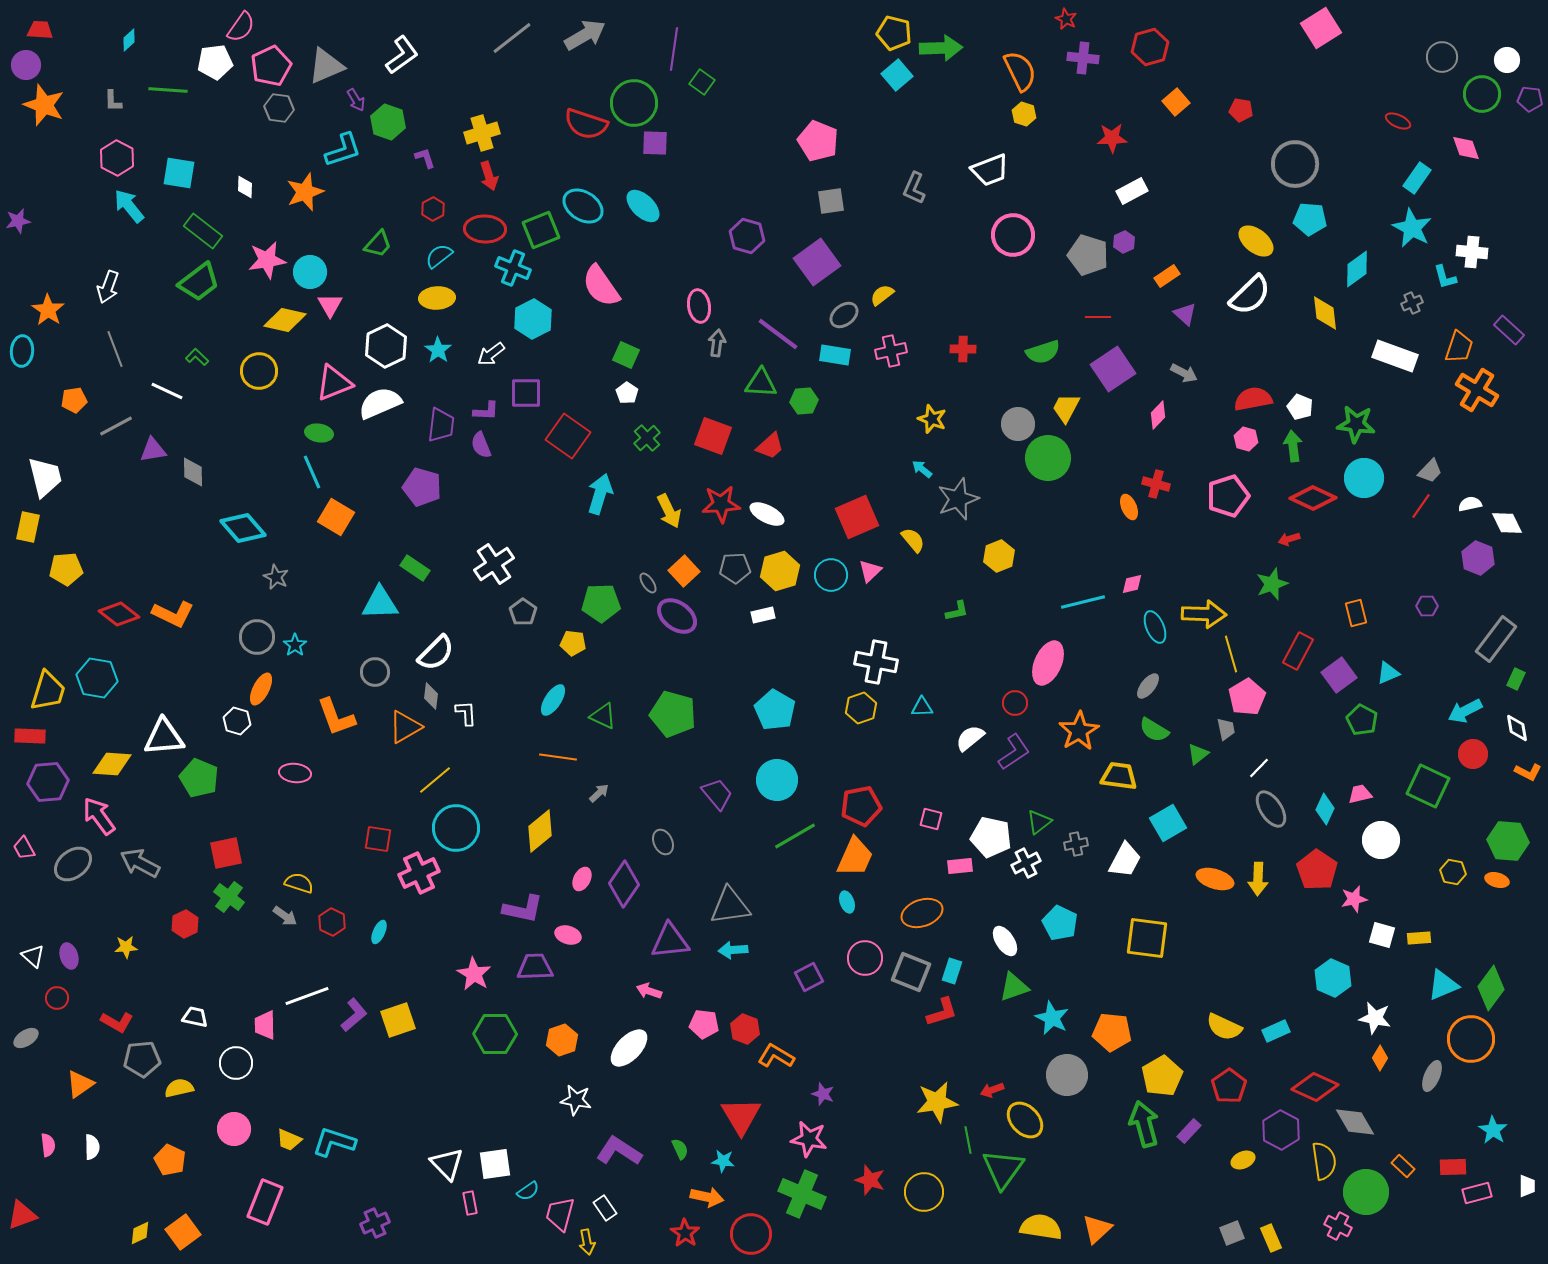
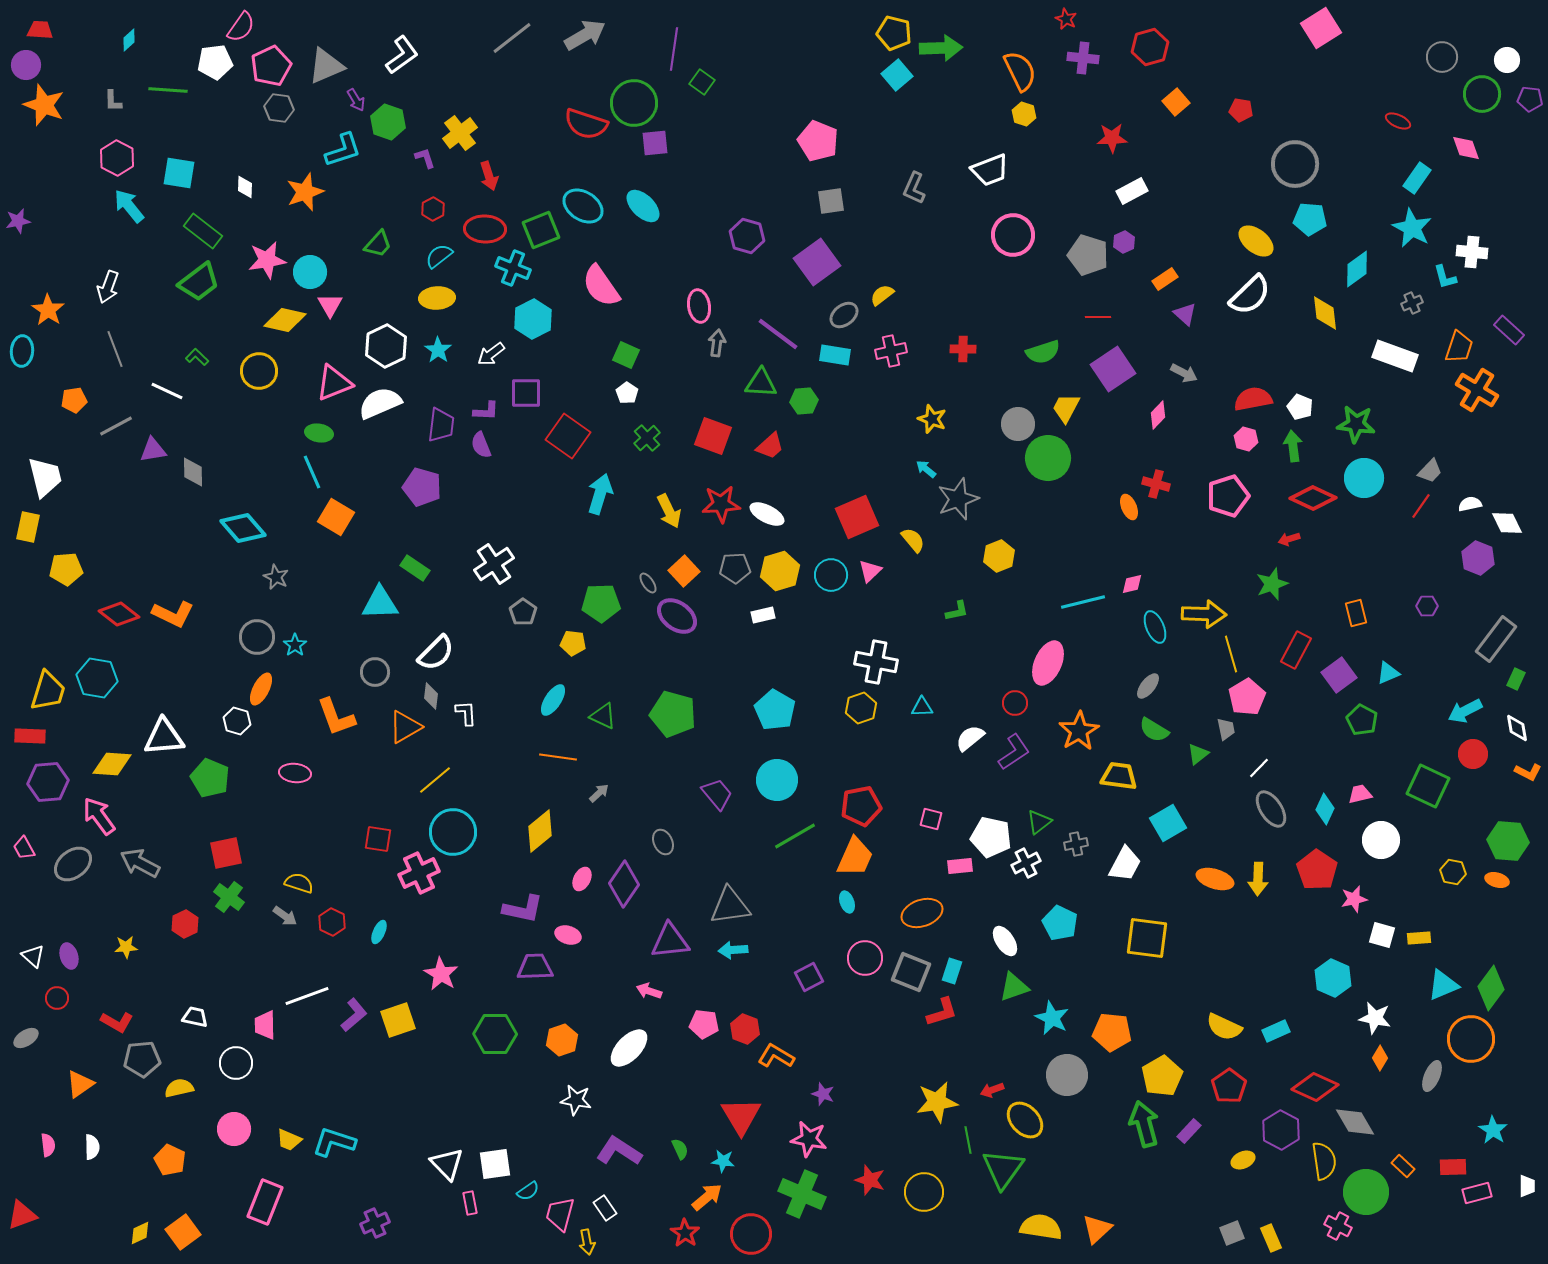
yellow cross at (482, 133): moved 22 px left; rotated 20 degrees counterclockwise
purple square at (655, 143): rotated 8 degrees counterclockwise
orange rectangle at (1167, 276): moved 2 px left, 3 px down
cyan arrow at (922, 469): moved 4 px right
red rectangle at (1298, 651): moved 2 px left, 1 px up
green pentagon at (199, 778): moved 11 px right
cyan circle at (456, 828): moved 3 px left, 4 px down
white trapezoid at (1125, 860): moved 4 px down
pink star at (474, 974): moved 33 px left
orange arrow at (707, 1197): rotated 52 degrees counterclockwise
